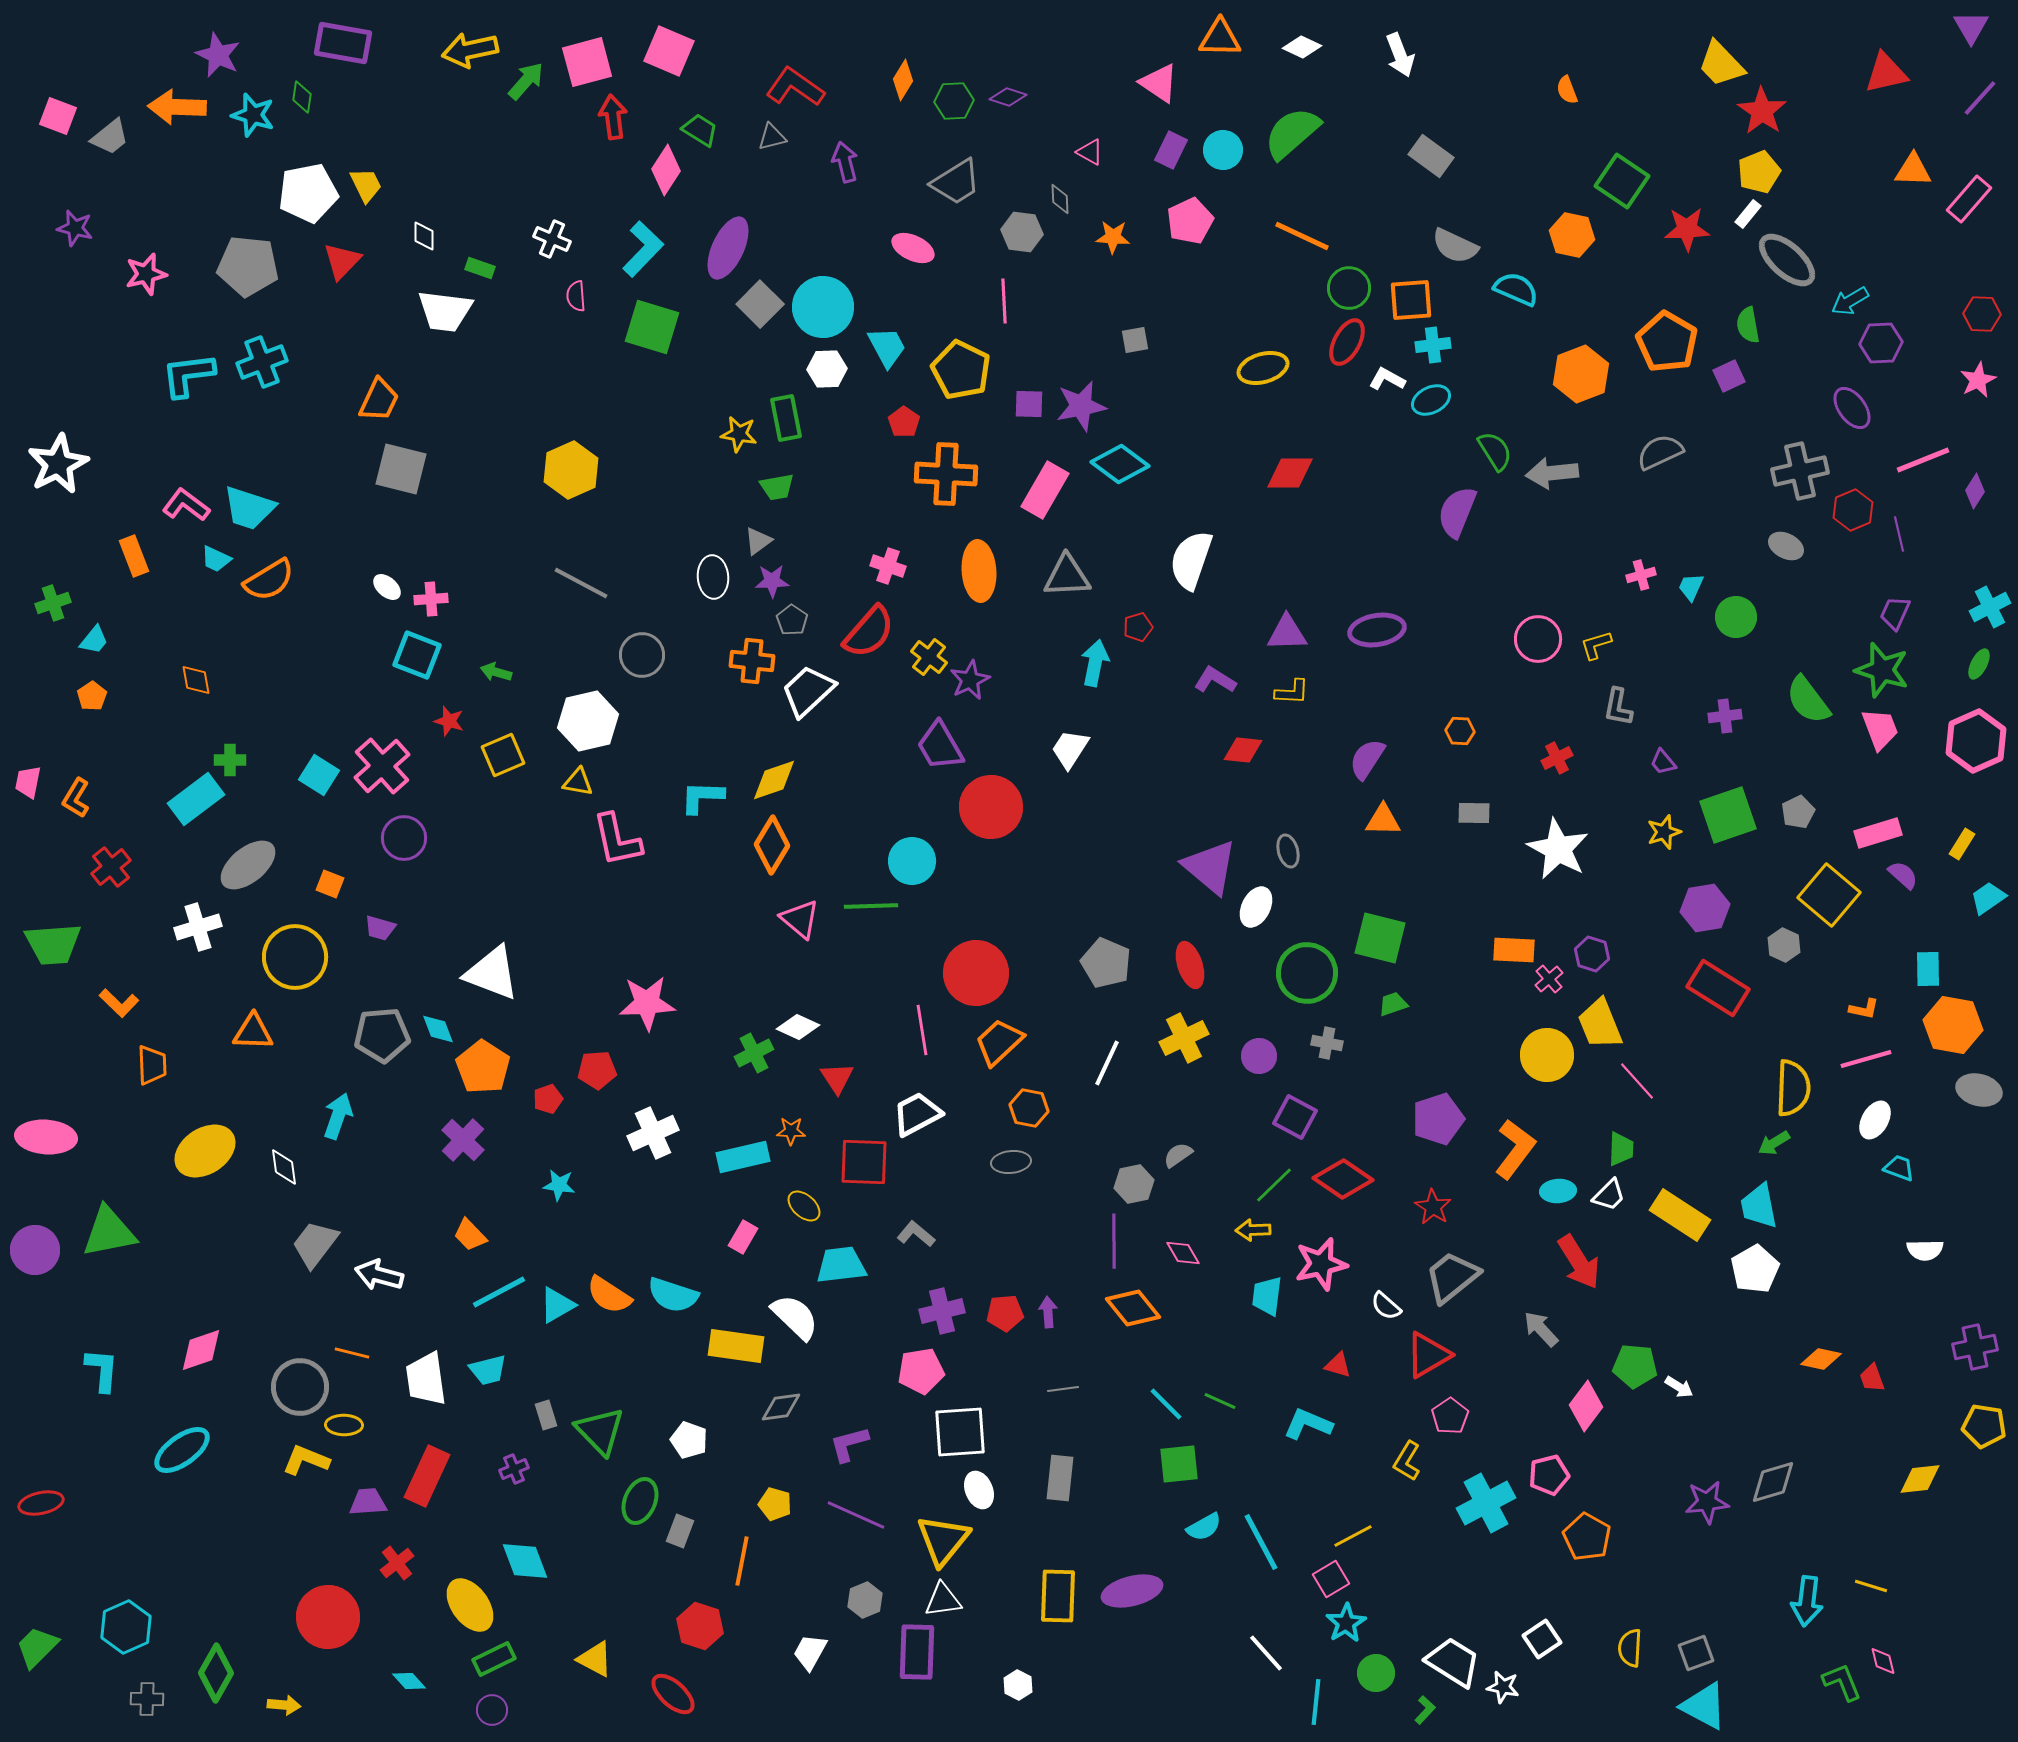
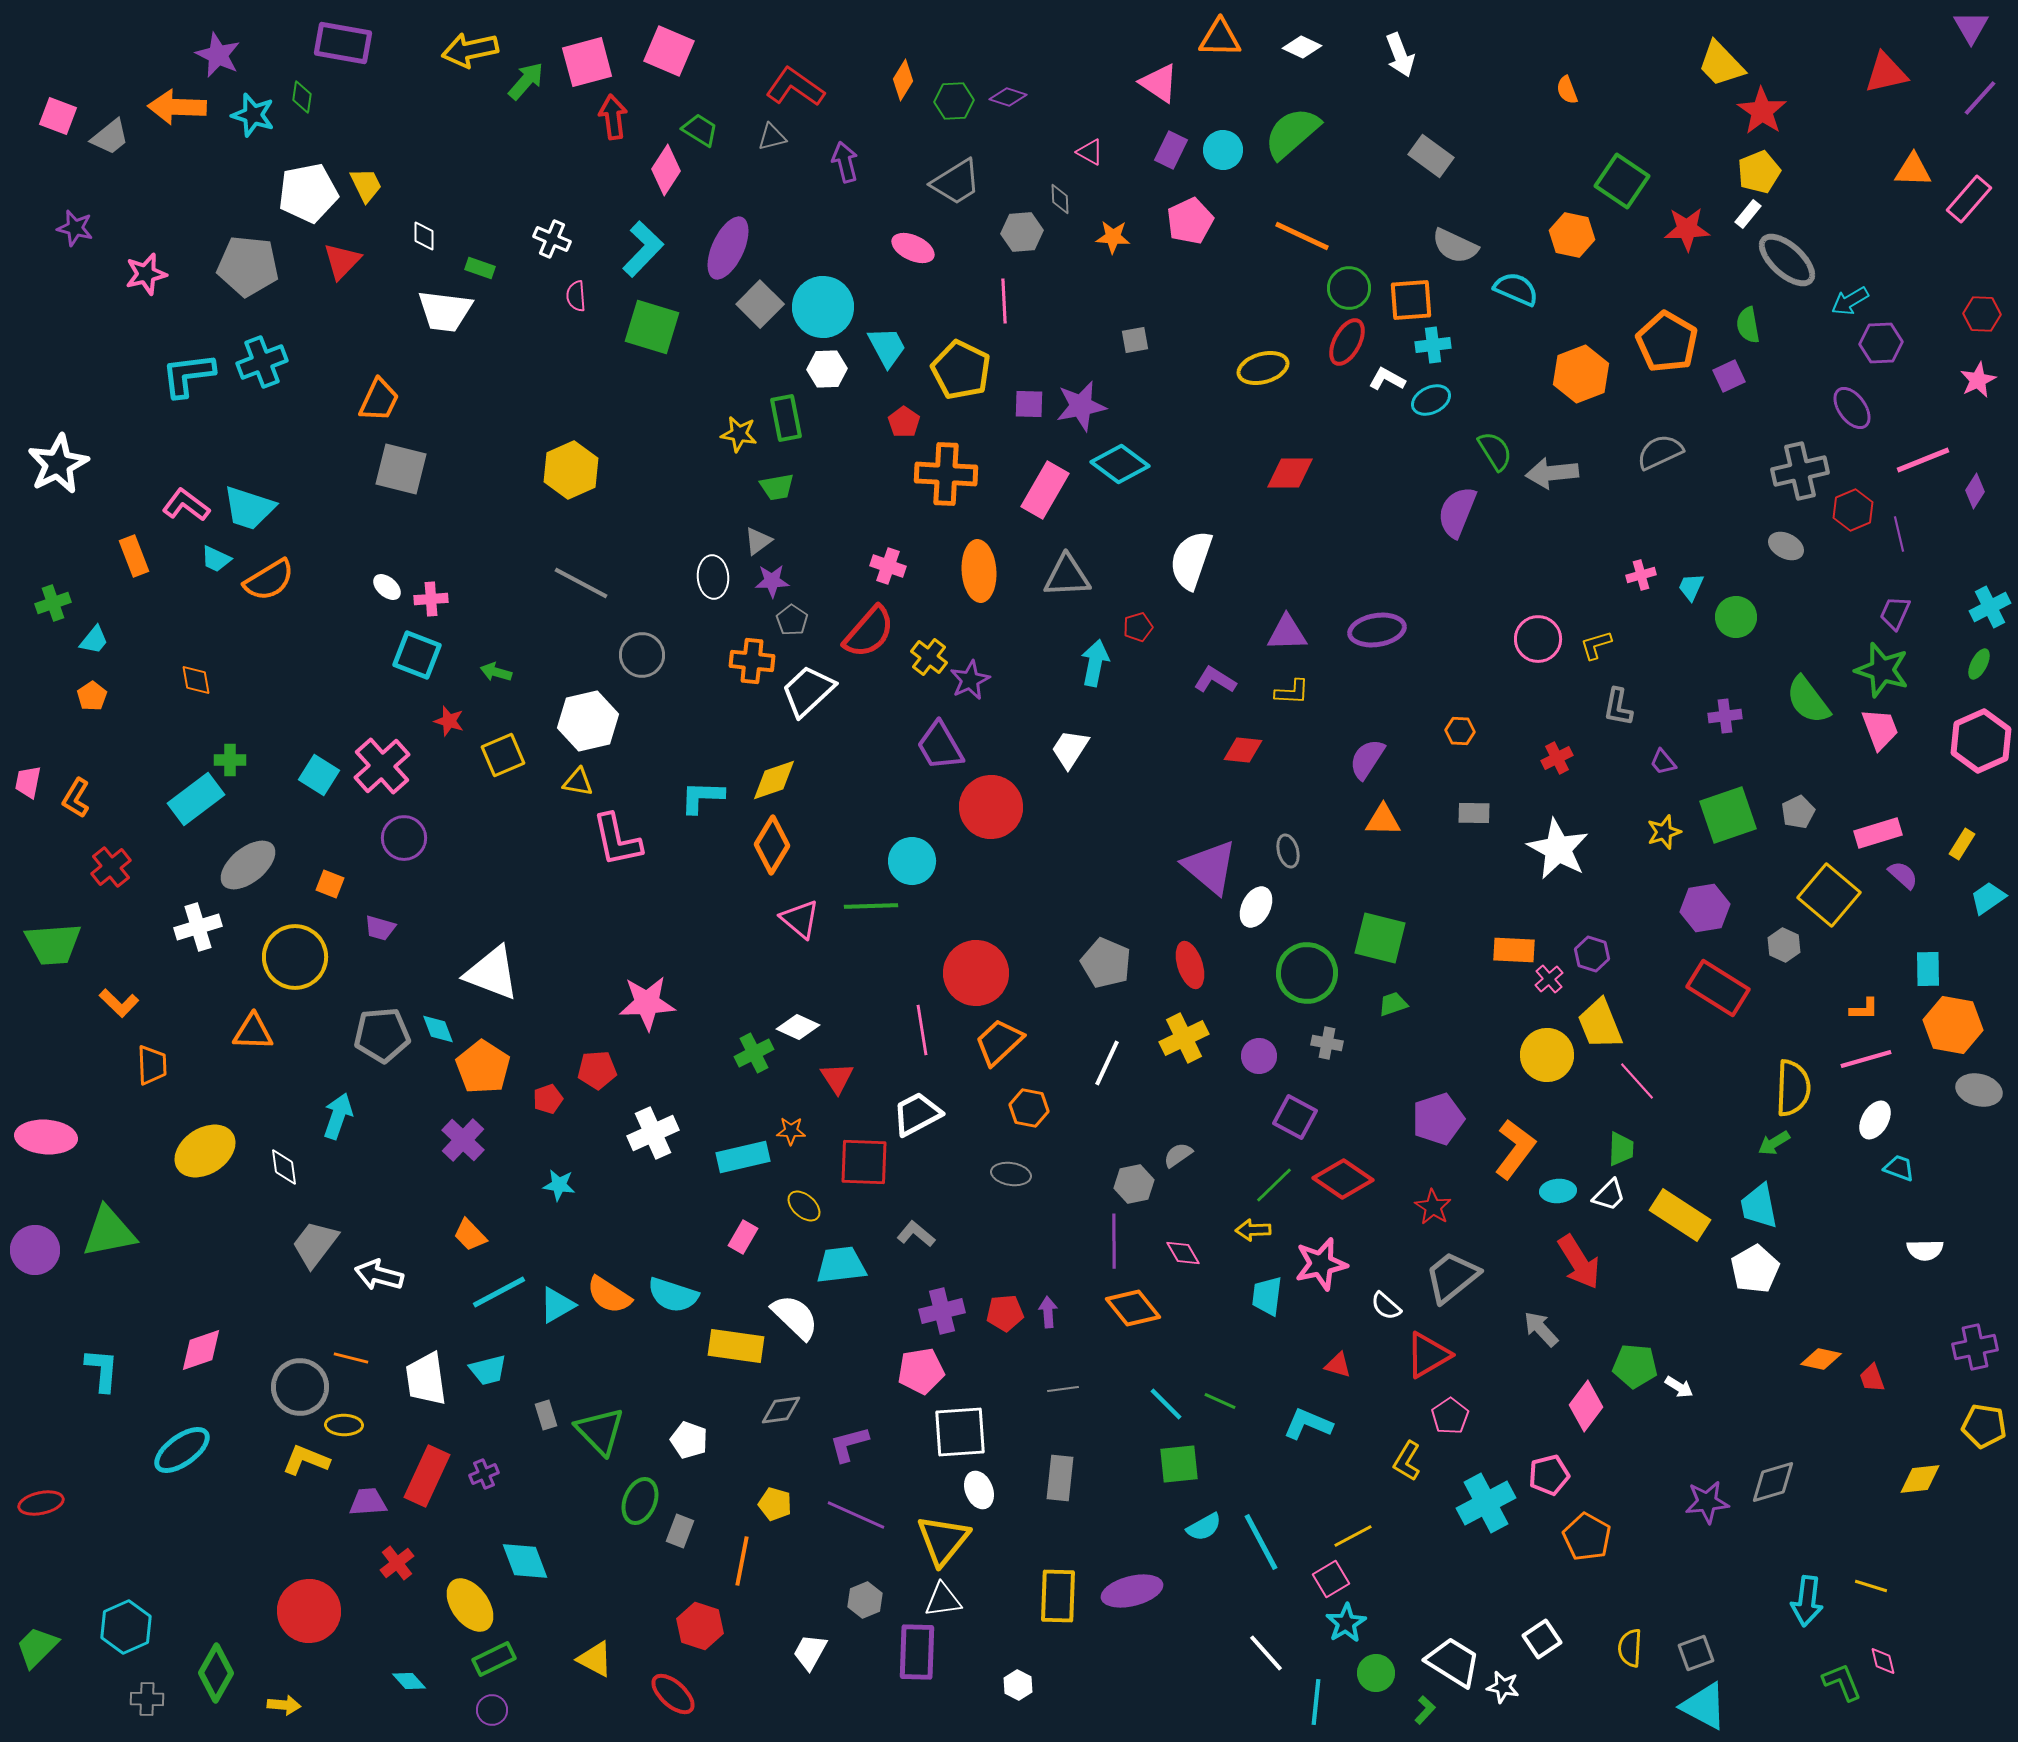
gray hexagon at (1022, 232): rotated 12 degrees counterclockwise
pink hexagon at (1976, 741): moved 5 px right
orange L-shape at (1864, 1009): rotated 12 degrees counterclockwise
gray ellipse at (1011, 1162): moved 12 px down; rotated 15 degrees clockwise
orange line at (352, 1353): moved 1 px left, 5 px down
gray diamond at (781, 1407): moved 3 px down
purple cross at (514, 1469): moved 30 px left, 5 px down
red circle at (328, 1617): moved 19 px left, 6 px up
